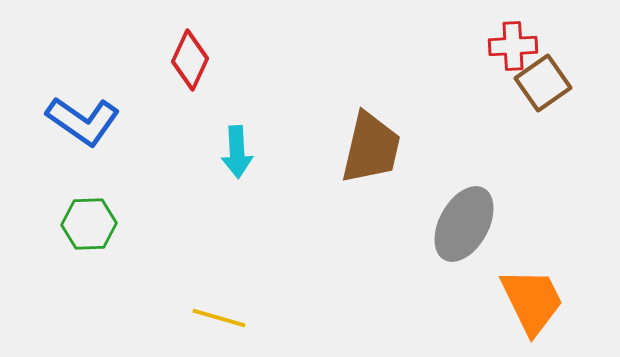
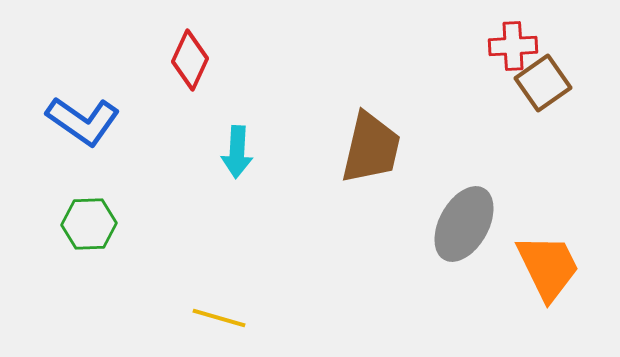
cyan arrow: rotated 6 degrees clockwise
orange trapezoid: moved 16 px right, 34 px up
